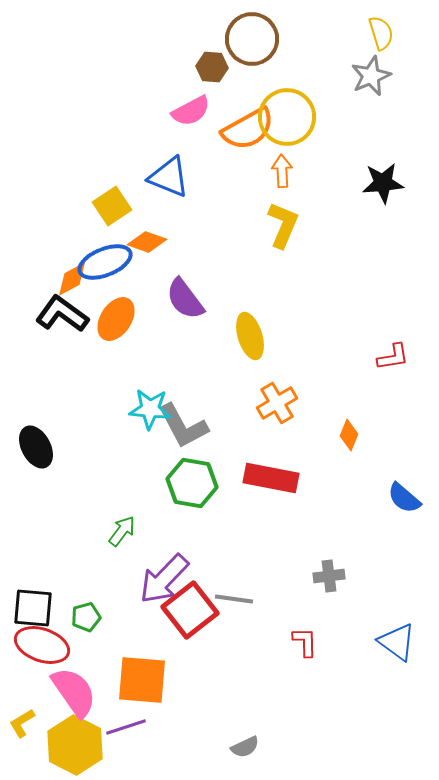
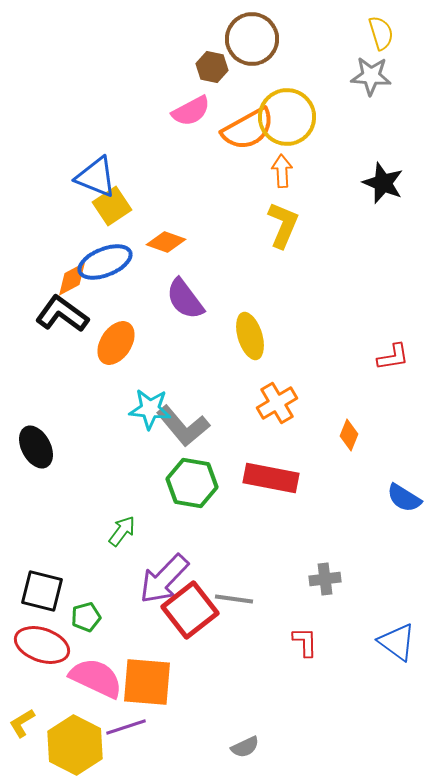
brown hexagon at (212, 67): rotated 8 degrees clockwise
gray star at (371, 76): rotated 27 degrees clockwise
blue triangle at (169, 177): moved 73 px left
black star at (383, 183): rotated 27 degrees clockwise
orange diamond at (147, 242): moved 19 px right
orange ellipse at (116, 319): moved 24 px down
gray L-shape at (183, 426): rotated 12 degrees counterclockwise
blue semicircle at (404, 498): rotated 9 degrees counterclockwise
gray cross at (329, 576): moved 4 px left, 3 px down
black square at (33, 608): moved 9 px right, 17 px up; rotated 9 degrees clockwise
orange square at (142, 680): moved 5 px right, 2 px down
pink semicircle at (74, 692): moved 22 px right, 14 px up; rotated 30 degrees counterclockwise
